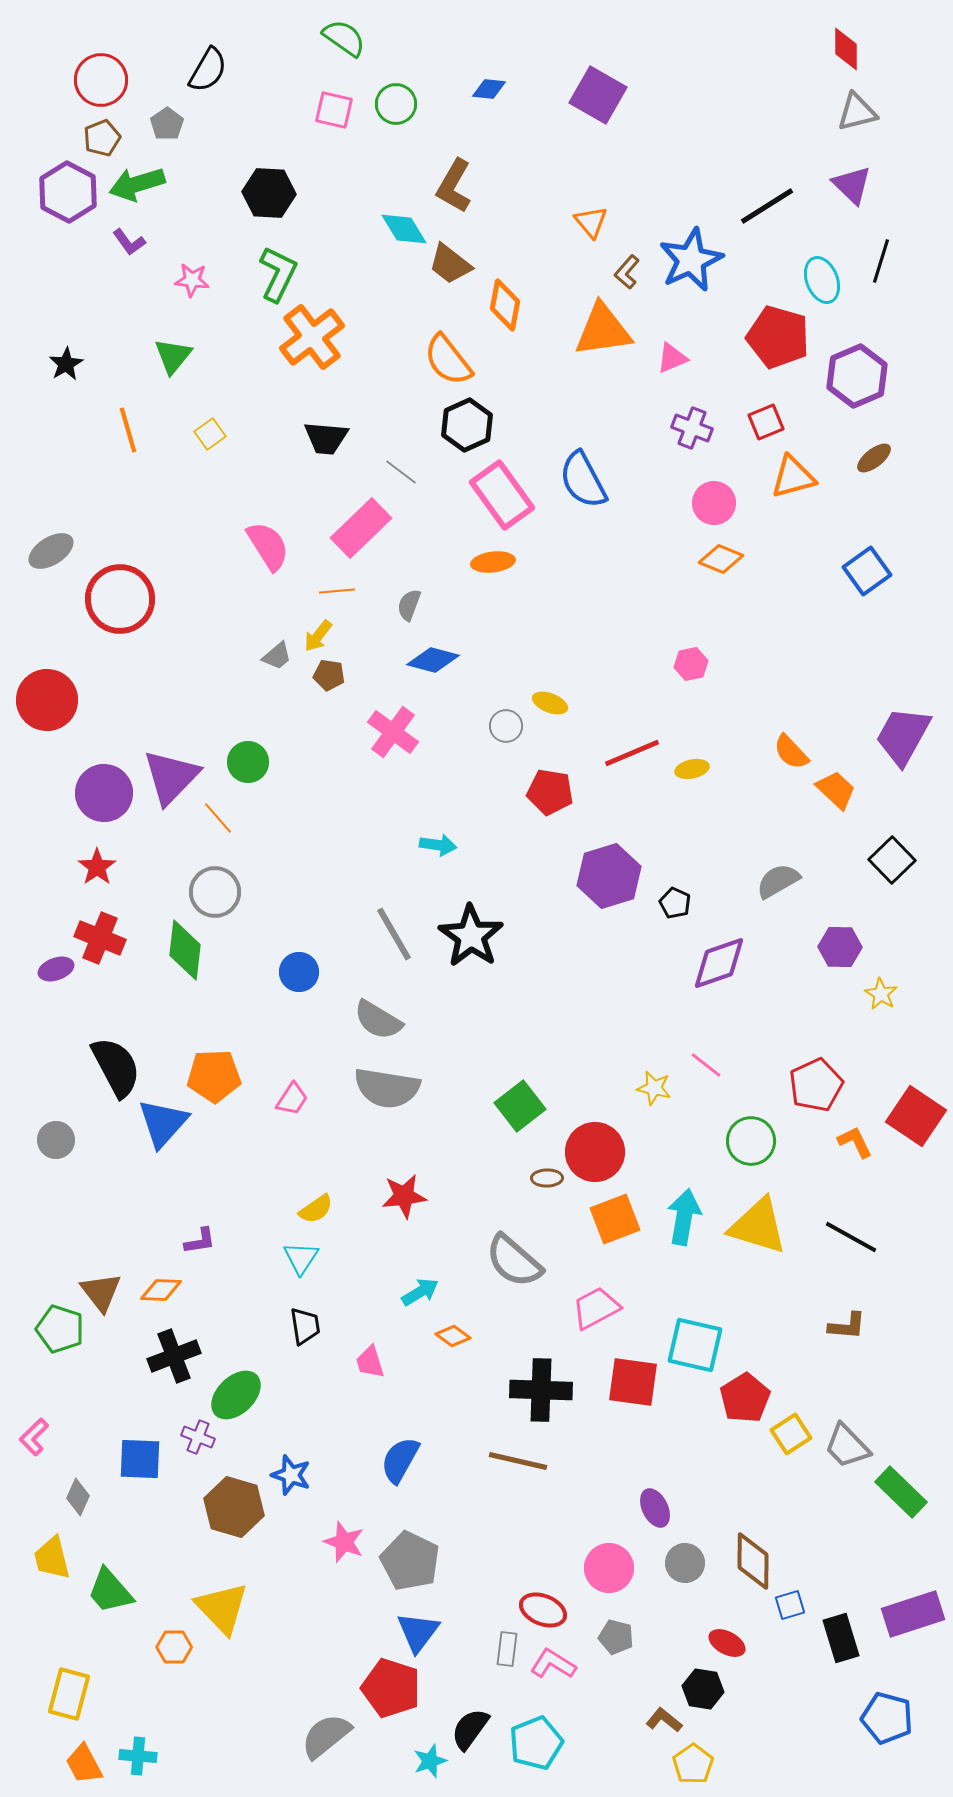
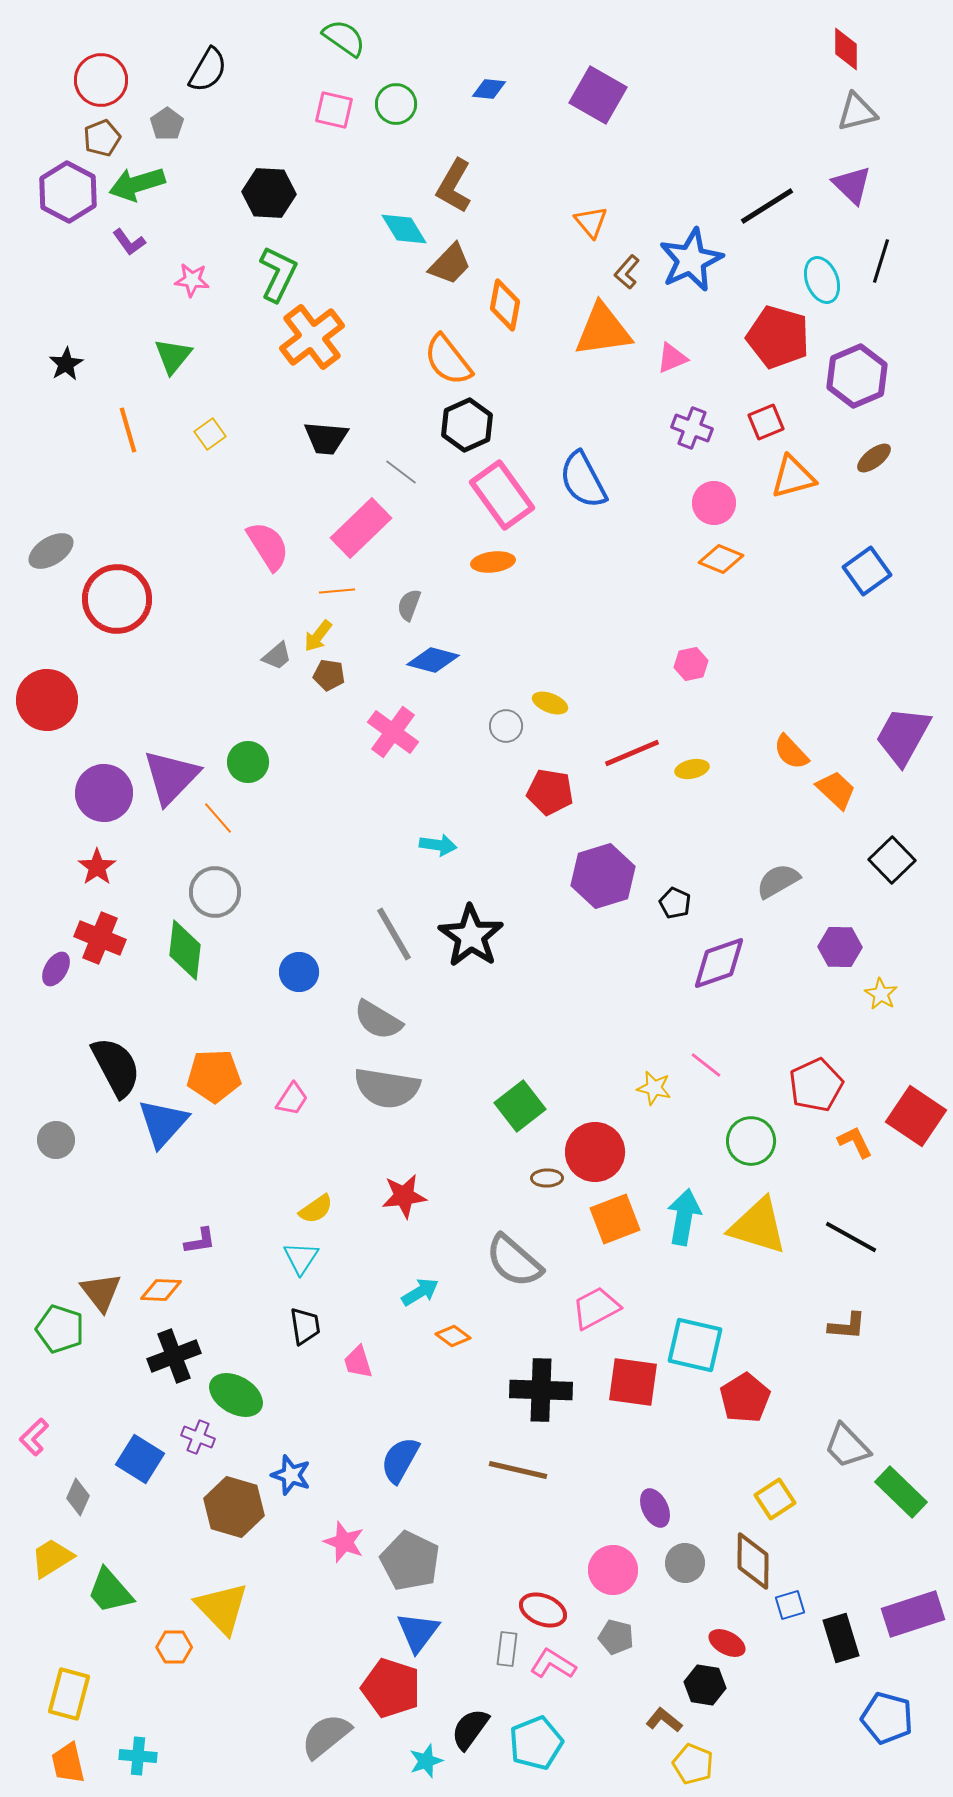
brown trapezoid at (450, 264): rotated 84 degrees counterclockwise
red circle at (120, 599): moved 3 px left
purple hexagon at (609, 876): moved 6 px left
purple ellipse at (56, 969): rotated 40 degrees counterclockwise
pink trapezoid at (370, 1362): moved 12 px left
green ellipse at (236, 1395): rotated 74 degrees clockwise
yellow square at (791, 1434): moved 16 px left, 65 px down
blue square at (140, 1459): rotated 30 degrees clockwise
brown line at (518, 1461): moved 9 px down
yellow trapezoid at (52, 1558): rotated 72 degrees clockwise
pink circle at (609, 1568): moved 4 px right, 2 px down
black hexagon at (703, 1689): moved 2 px right, 4 px up
cyan star at (430, 1761): moved 4 px left
orange trapezoid at (84, 1764): moved 16 px left, 1 px up; rotated 15 degrees clockwise
yellow pentagon at (693, 1764): rotated 15 degrees counterclockwise
